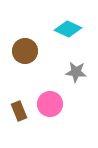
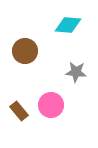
cyan diamond: moved 4 px up; rotated 20 degrees counterclockwise
pink circle: moved 1 px right, 1 px down
brown rectangle: rotated 18 degrees counterclockwise
